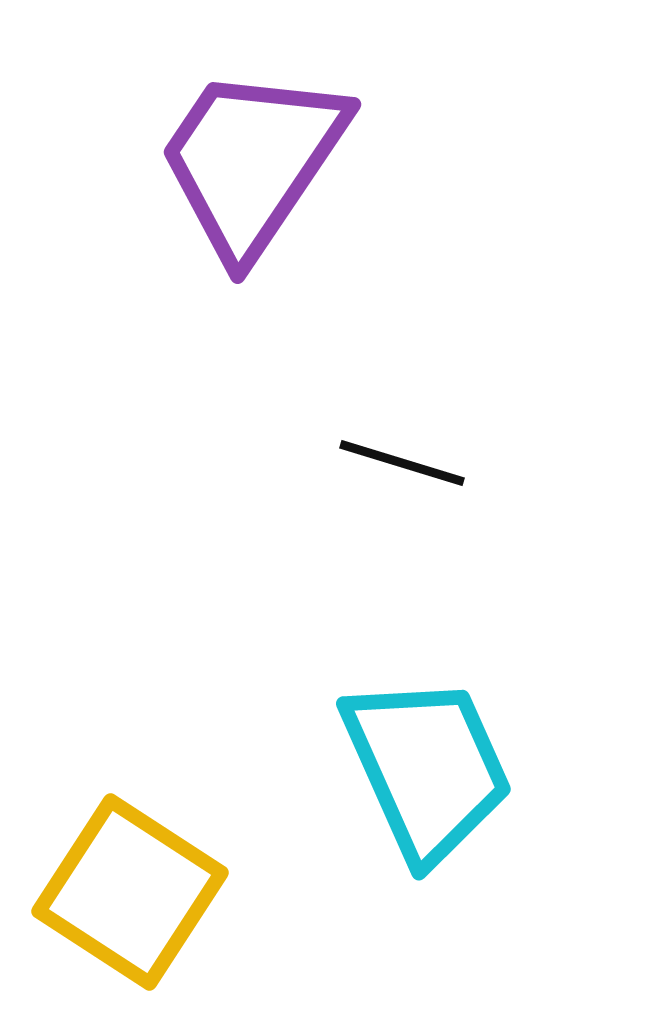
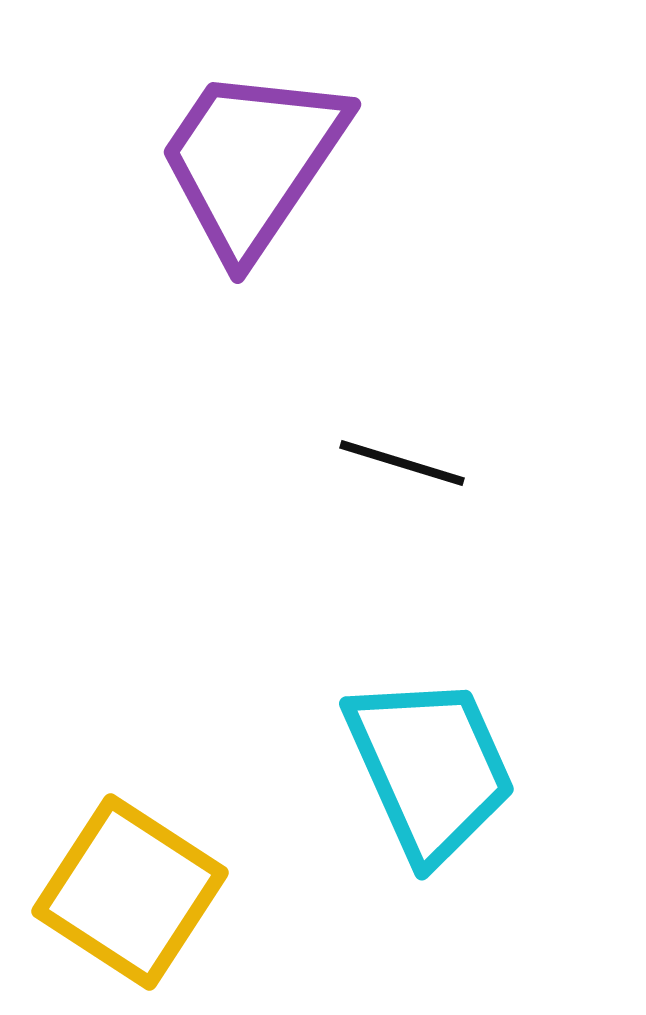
cyan trapezoid: moved 3 px right
